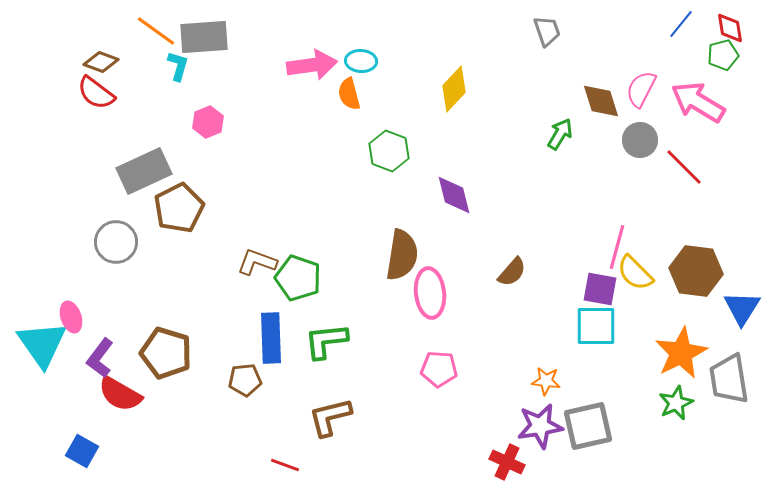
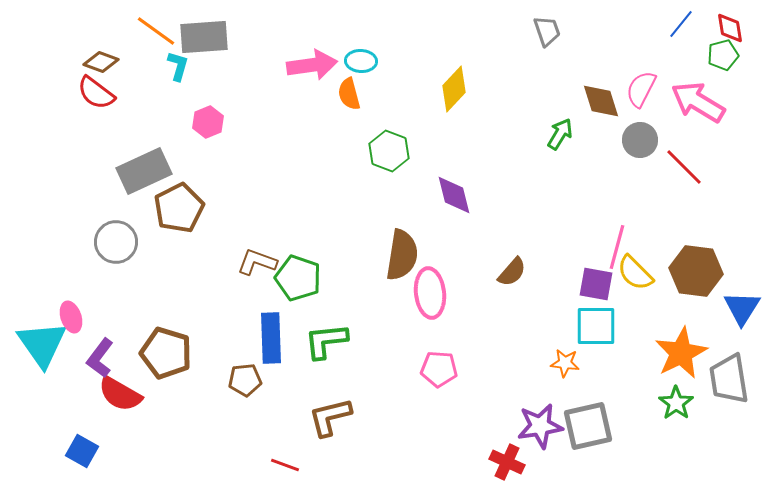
purple square at (600, 289): moved 4 px left, 5 px up
orange star at (546, 381): moved 19 px right, 18 px up
green star at (676, 403): rotated 12 degrees counterclockwise
